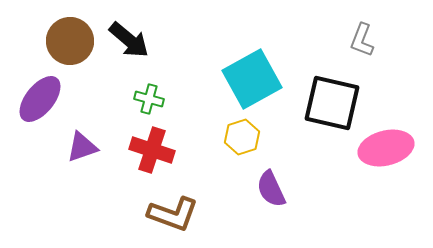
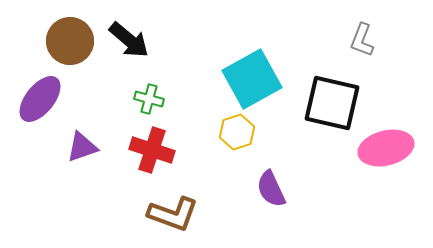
yellow hexagon: moved 5 px left, 5 px up
